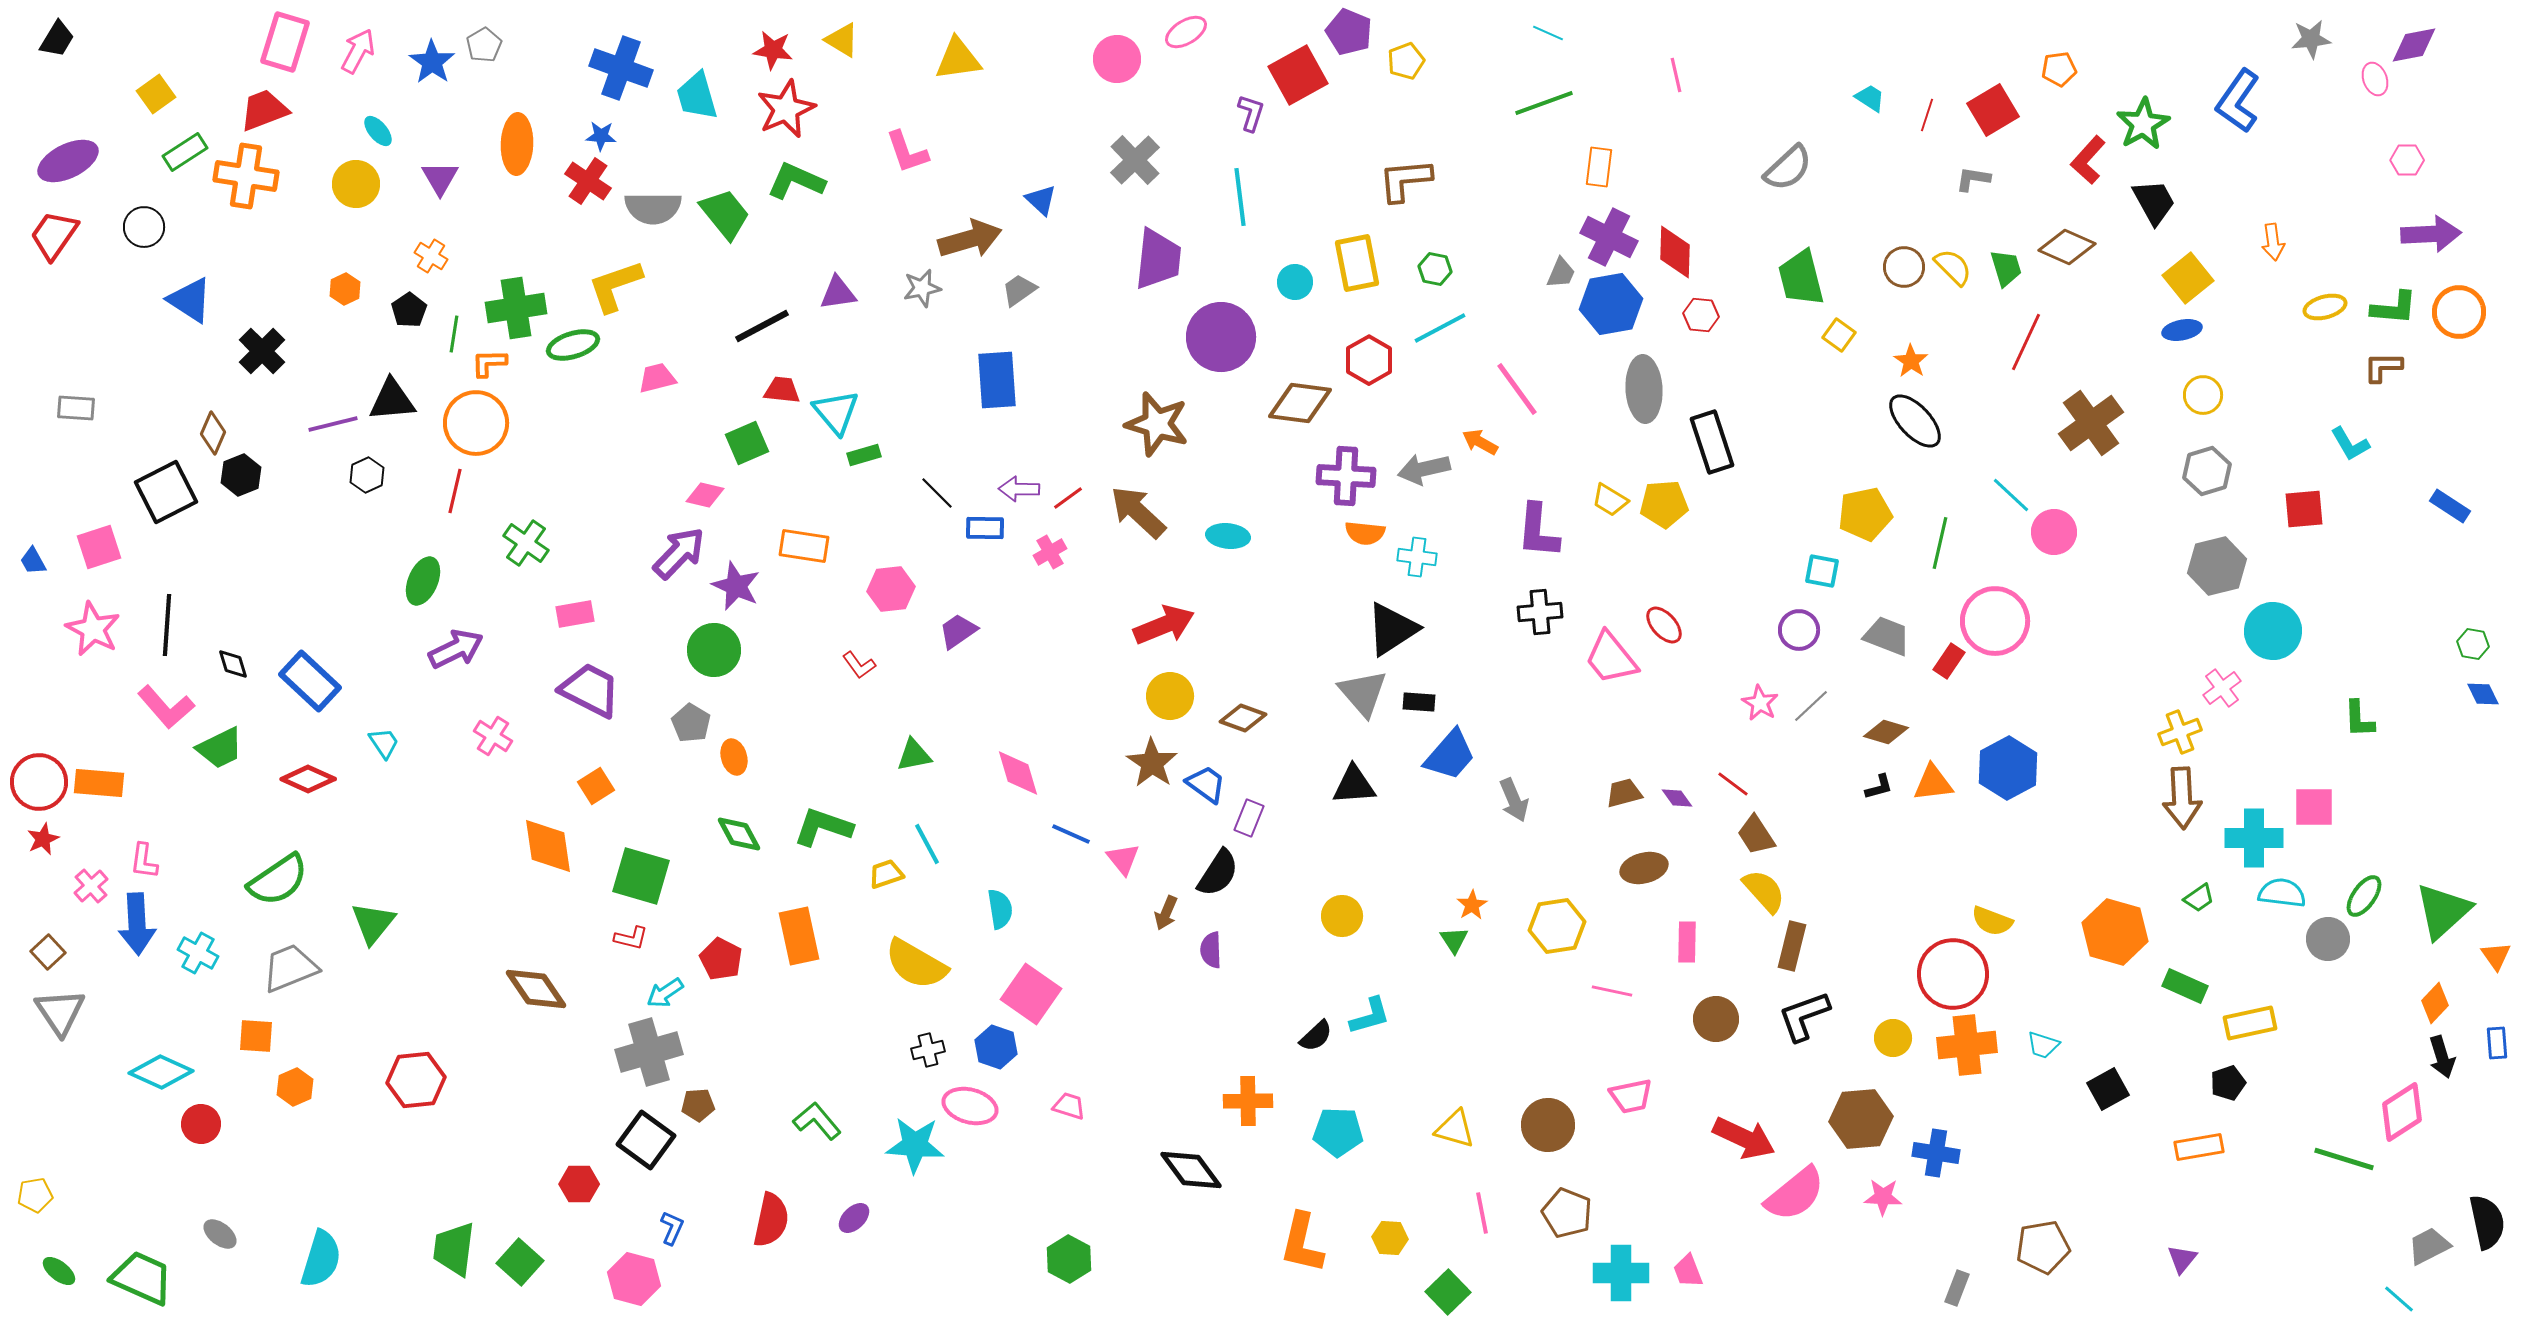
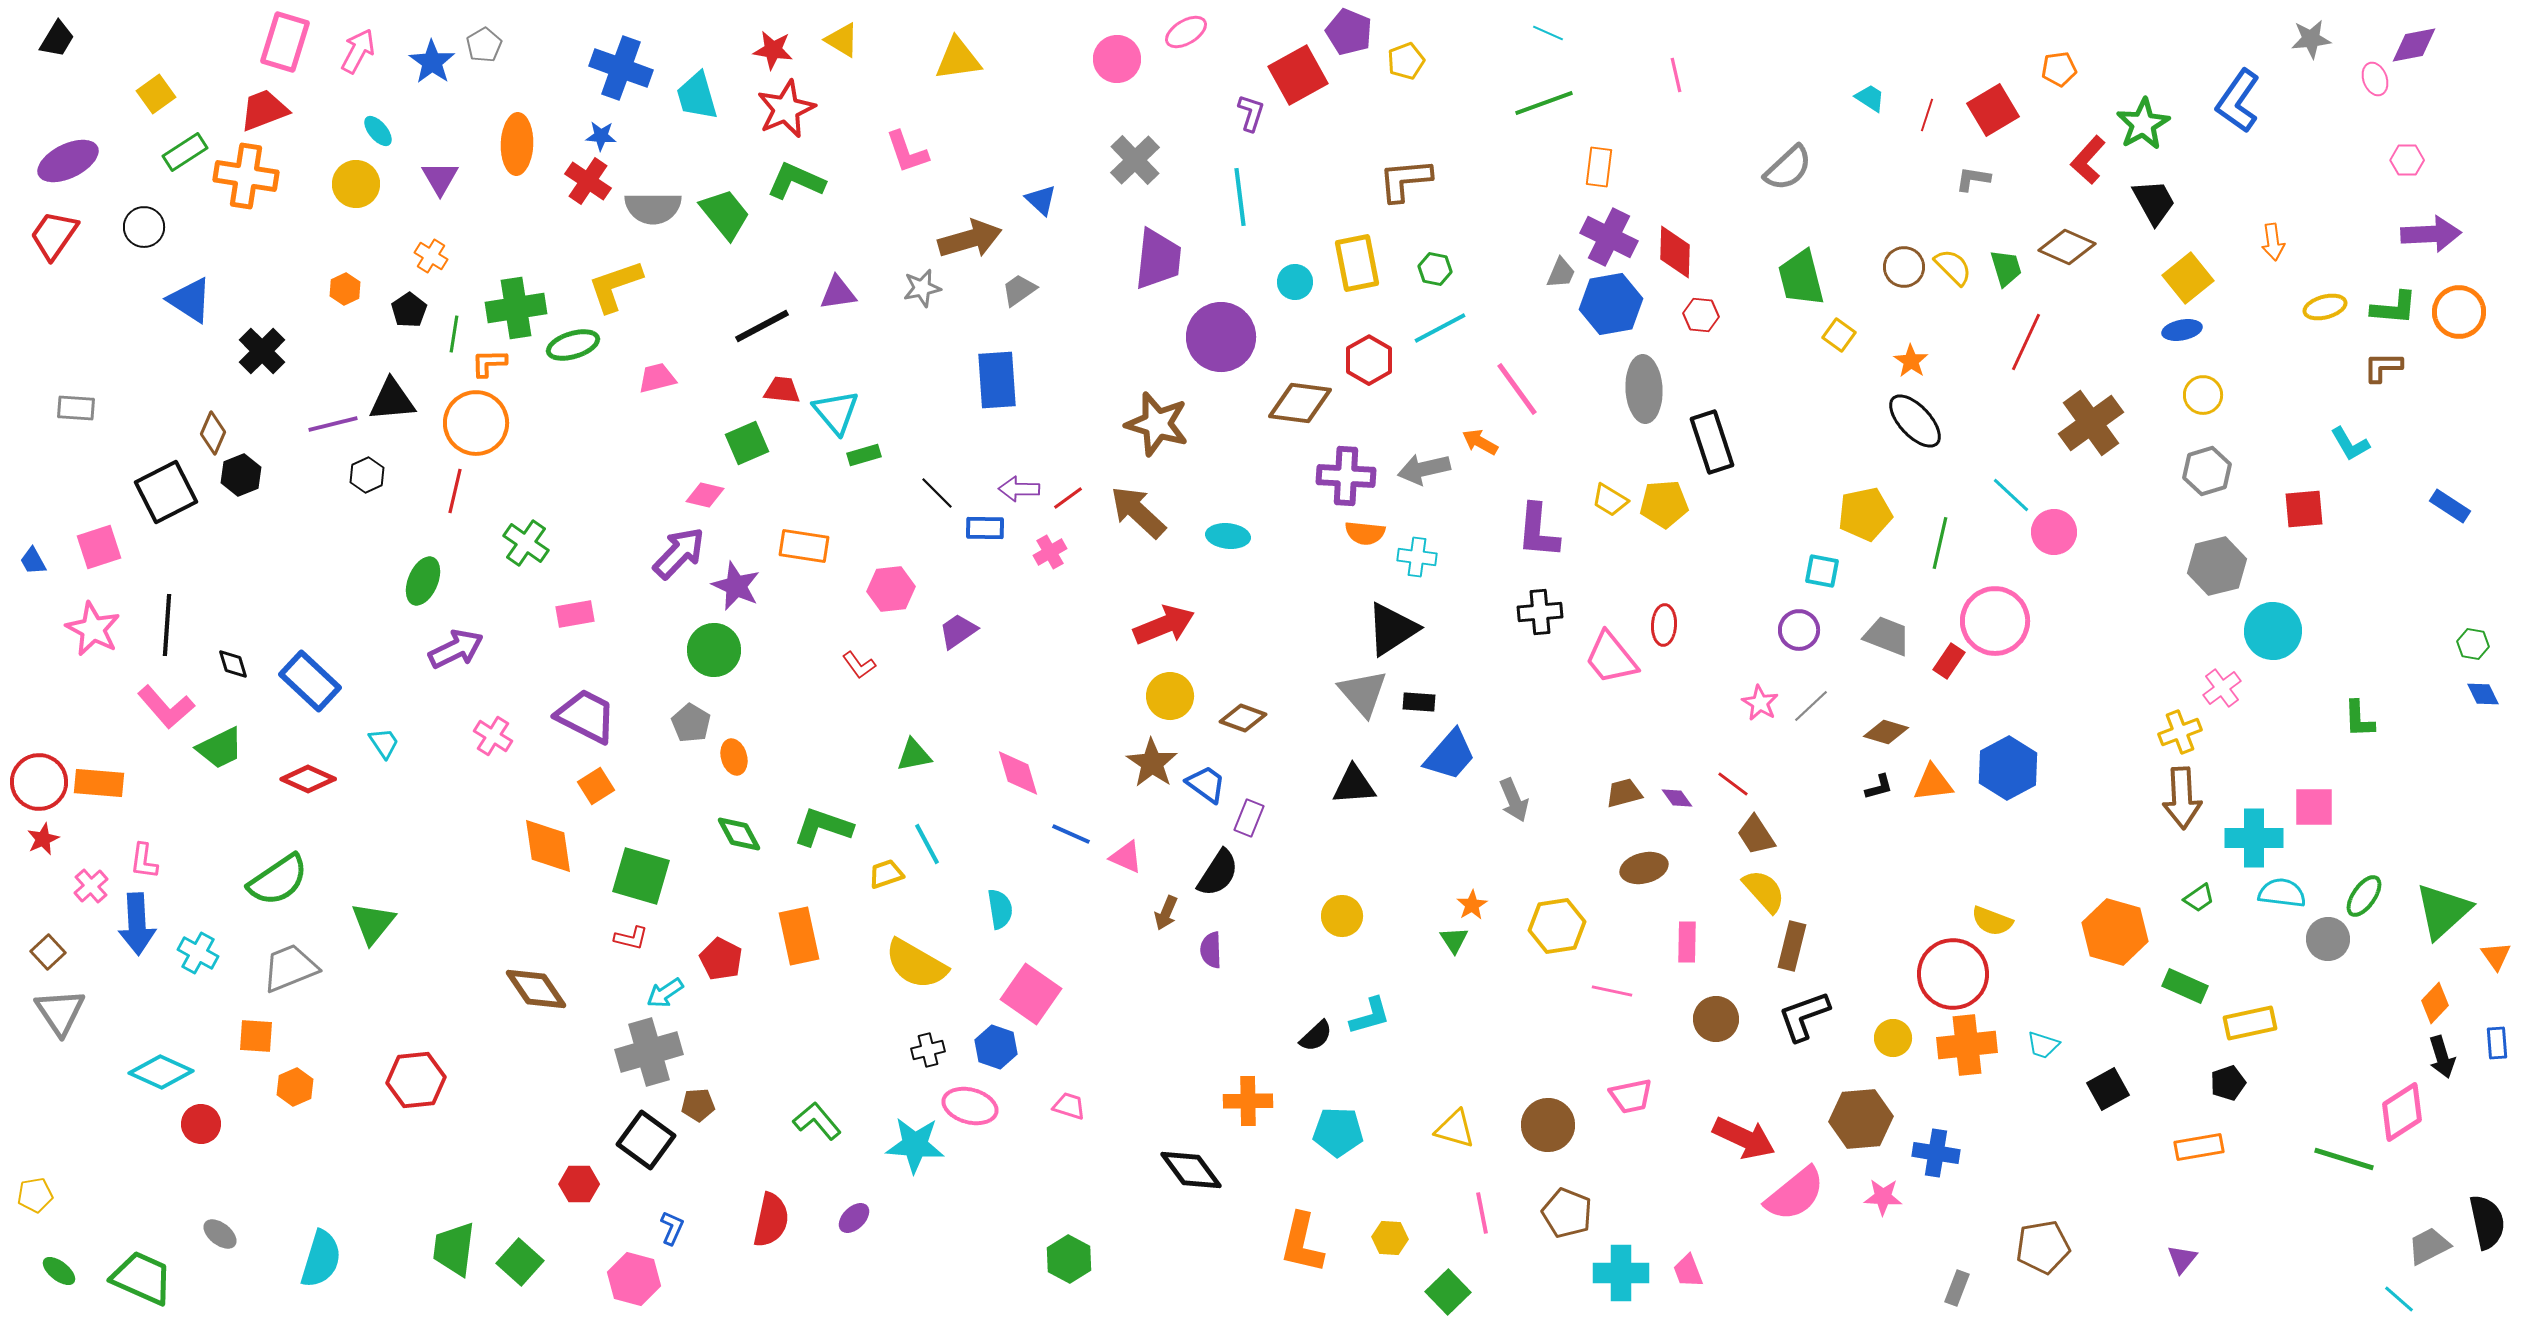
red ellipse at (1664, 625): rotated 45 degrees clockwise
purple trapezoid at (590, 690): moved 4 px left, 26 px down
pink triangle at (1123, 859): moved 3 px right, 2 px up; rotated 27 degrees counterclockwise
